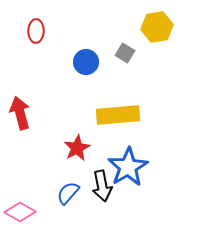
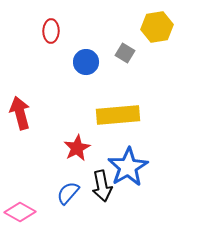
red ellipse: moved 15 px right
